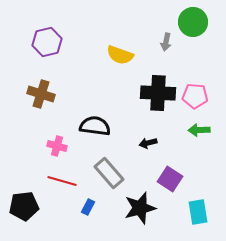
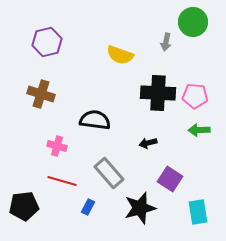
black semicircle: moved 6 px up
